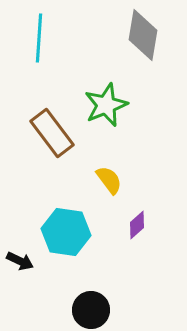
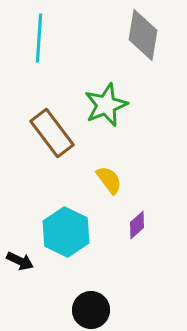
cyan hexagon: rotated 18 degrees clockwise
